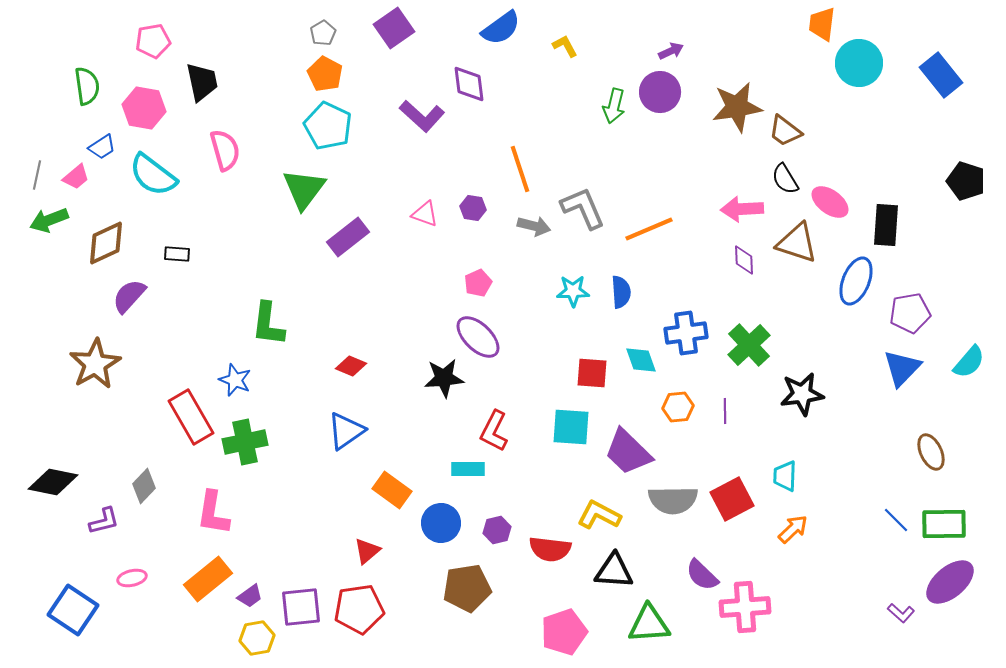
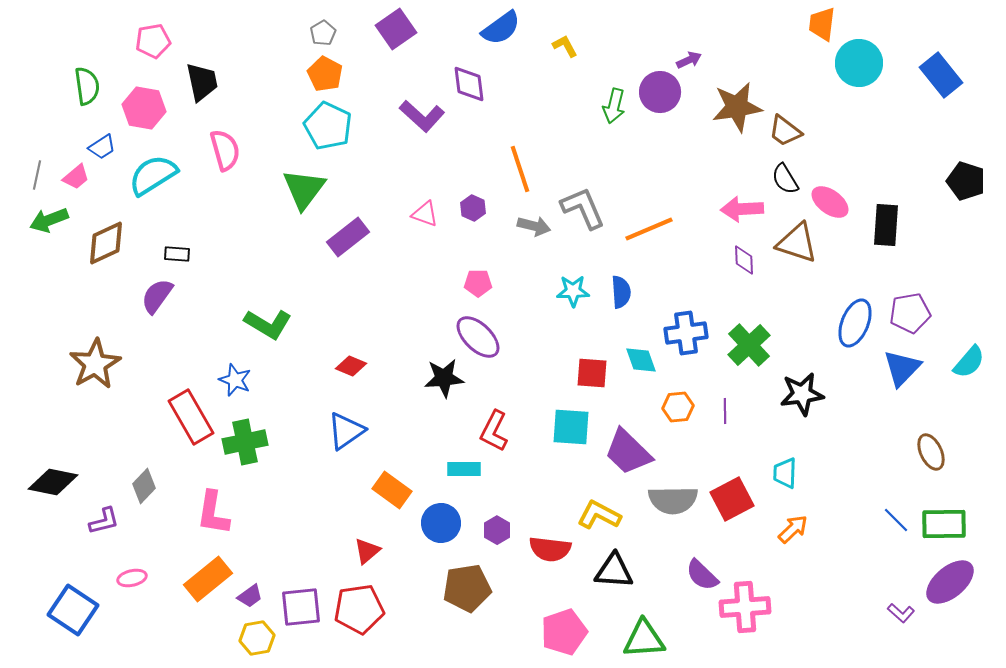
purple square at (394, 28): moved 2 px right, 1 px down
purple arrow at (671, 51): moved 18 px right, 9 px down
cyan semicircle at (153, 175): rotated 111 degrees clockwise
purple hexagon at (473, 208): rotated 15 degrees clockwise
blue ellipse at (856, 281): moved 1 px left, 42 px down
pink pentagon at (478, 283): rotated 24 degrees clockwise
purple semicircle at (129, 296): moved 28 px right; rotated 6 degrees counterclockwise
green L-shape at (268, 324): rotated 66 degrees counterclockwise
cyan rectangle at (468, 469): moved 4 px left
cyan trapezoid at (785, 476): moved 3 px up
purple hexagon at (497, 530): rotated 16 degrees counterclockwise
green triangle at (649, 624): moved 5 px left, 15 px down
